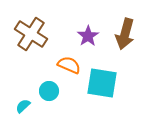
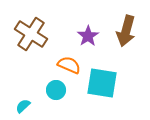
brown arrow: moved 1 px right, 3 px up
cyan circle: moved 7 px right, 1 px up
